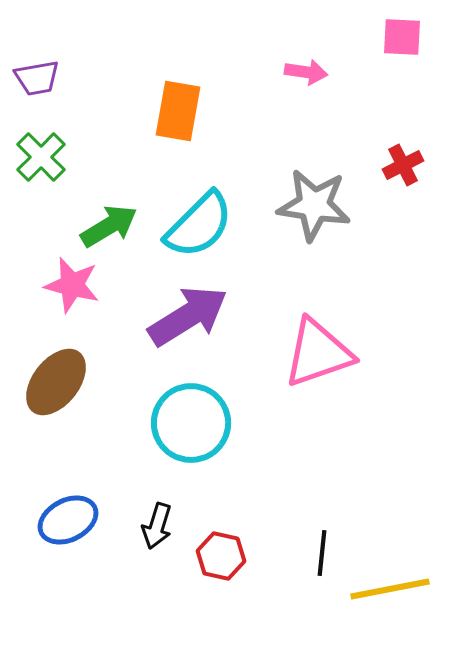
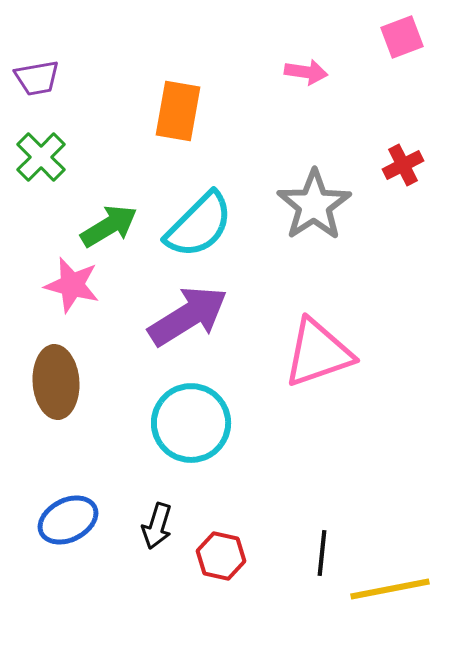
pink square: rotated 24 degrees counterclockwise
gray star: rotated 30 degrees clockwise
brown ellipse: rotated 42 degrees counterclockwise
